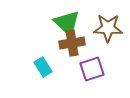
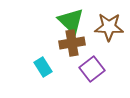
green triangle: moved 4 px right, 2 px up
brown star: moved 1 px right, 1 px up
purple square: rotated 20 degrees counterclockwise
